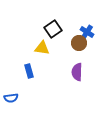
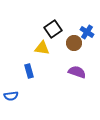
brown circle: moved 5 px left
purple semicircle: rotated 108 degrees clockwise
blue semicircle: moved 2 px up
